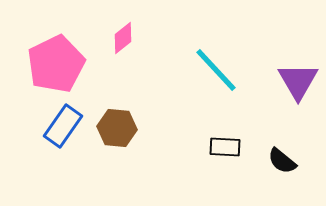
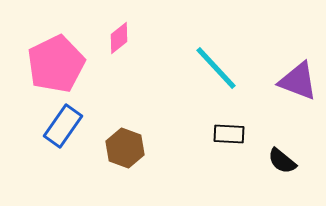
pink diamond: moved 4 px left
cyan line: moved 2 px up
purple triangle: rotated 39 degrees counterclockwise
brown hexagon: moved 8 px right, 20 px down; rotated 15 degrees clockwise
black rectangle: moved 4 px right, 13 px up
